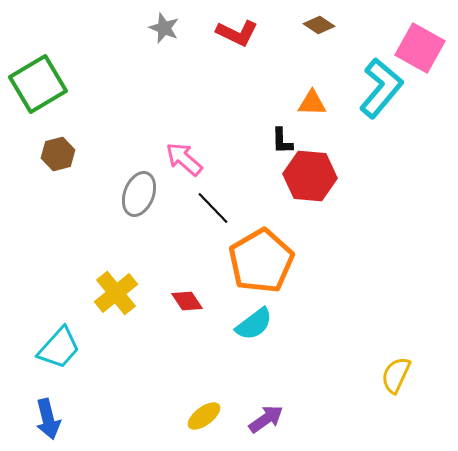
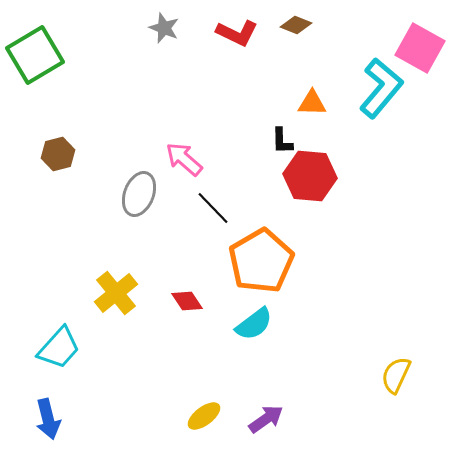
brown diamond: moved 23 px left; rotated 12 degrees counterclockwise
green square: moved 3 px left, 29 px up
